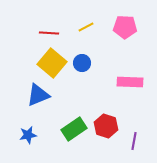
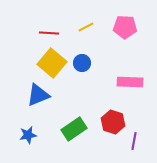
red hexagon: moved 7 px right, 4 px up
